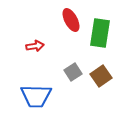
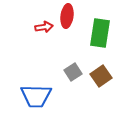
red ellipse: moved 4 px left, 4 px up; rotated 35 degrees clockwise
red arrow: moved 9 px right, 19 px up
